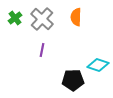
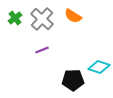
orange semicircle: moved 3 px left, 1 px up; rotated 60 degrees counterclockwise
purple line: rotated 56 degrees clockwise
cyan diamond: moved 1 px right, 2 px down
